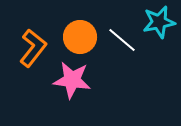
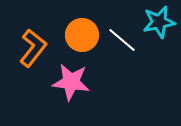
orange circle: moved 2 px right, 2 px up
pink star: moved 1 px left, 2 px down
